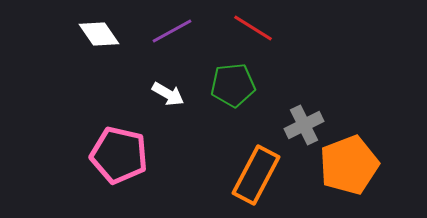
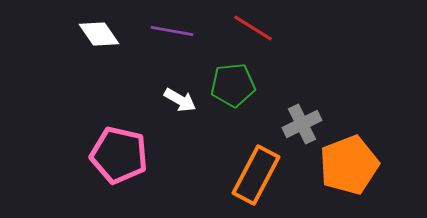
purple line: rotated 39 degrees clockwise
white arrow: moved 12 px right, 6 px down
gray cross: moved 2 px left, 1 px up
